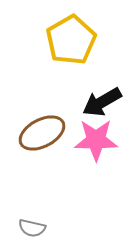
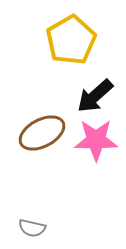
black arrow: moved 7 px left, 6 px up; rotated 12 degrees counterclockwise
